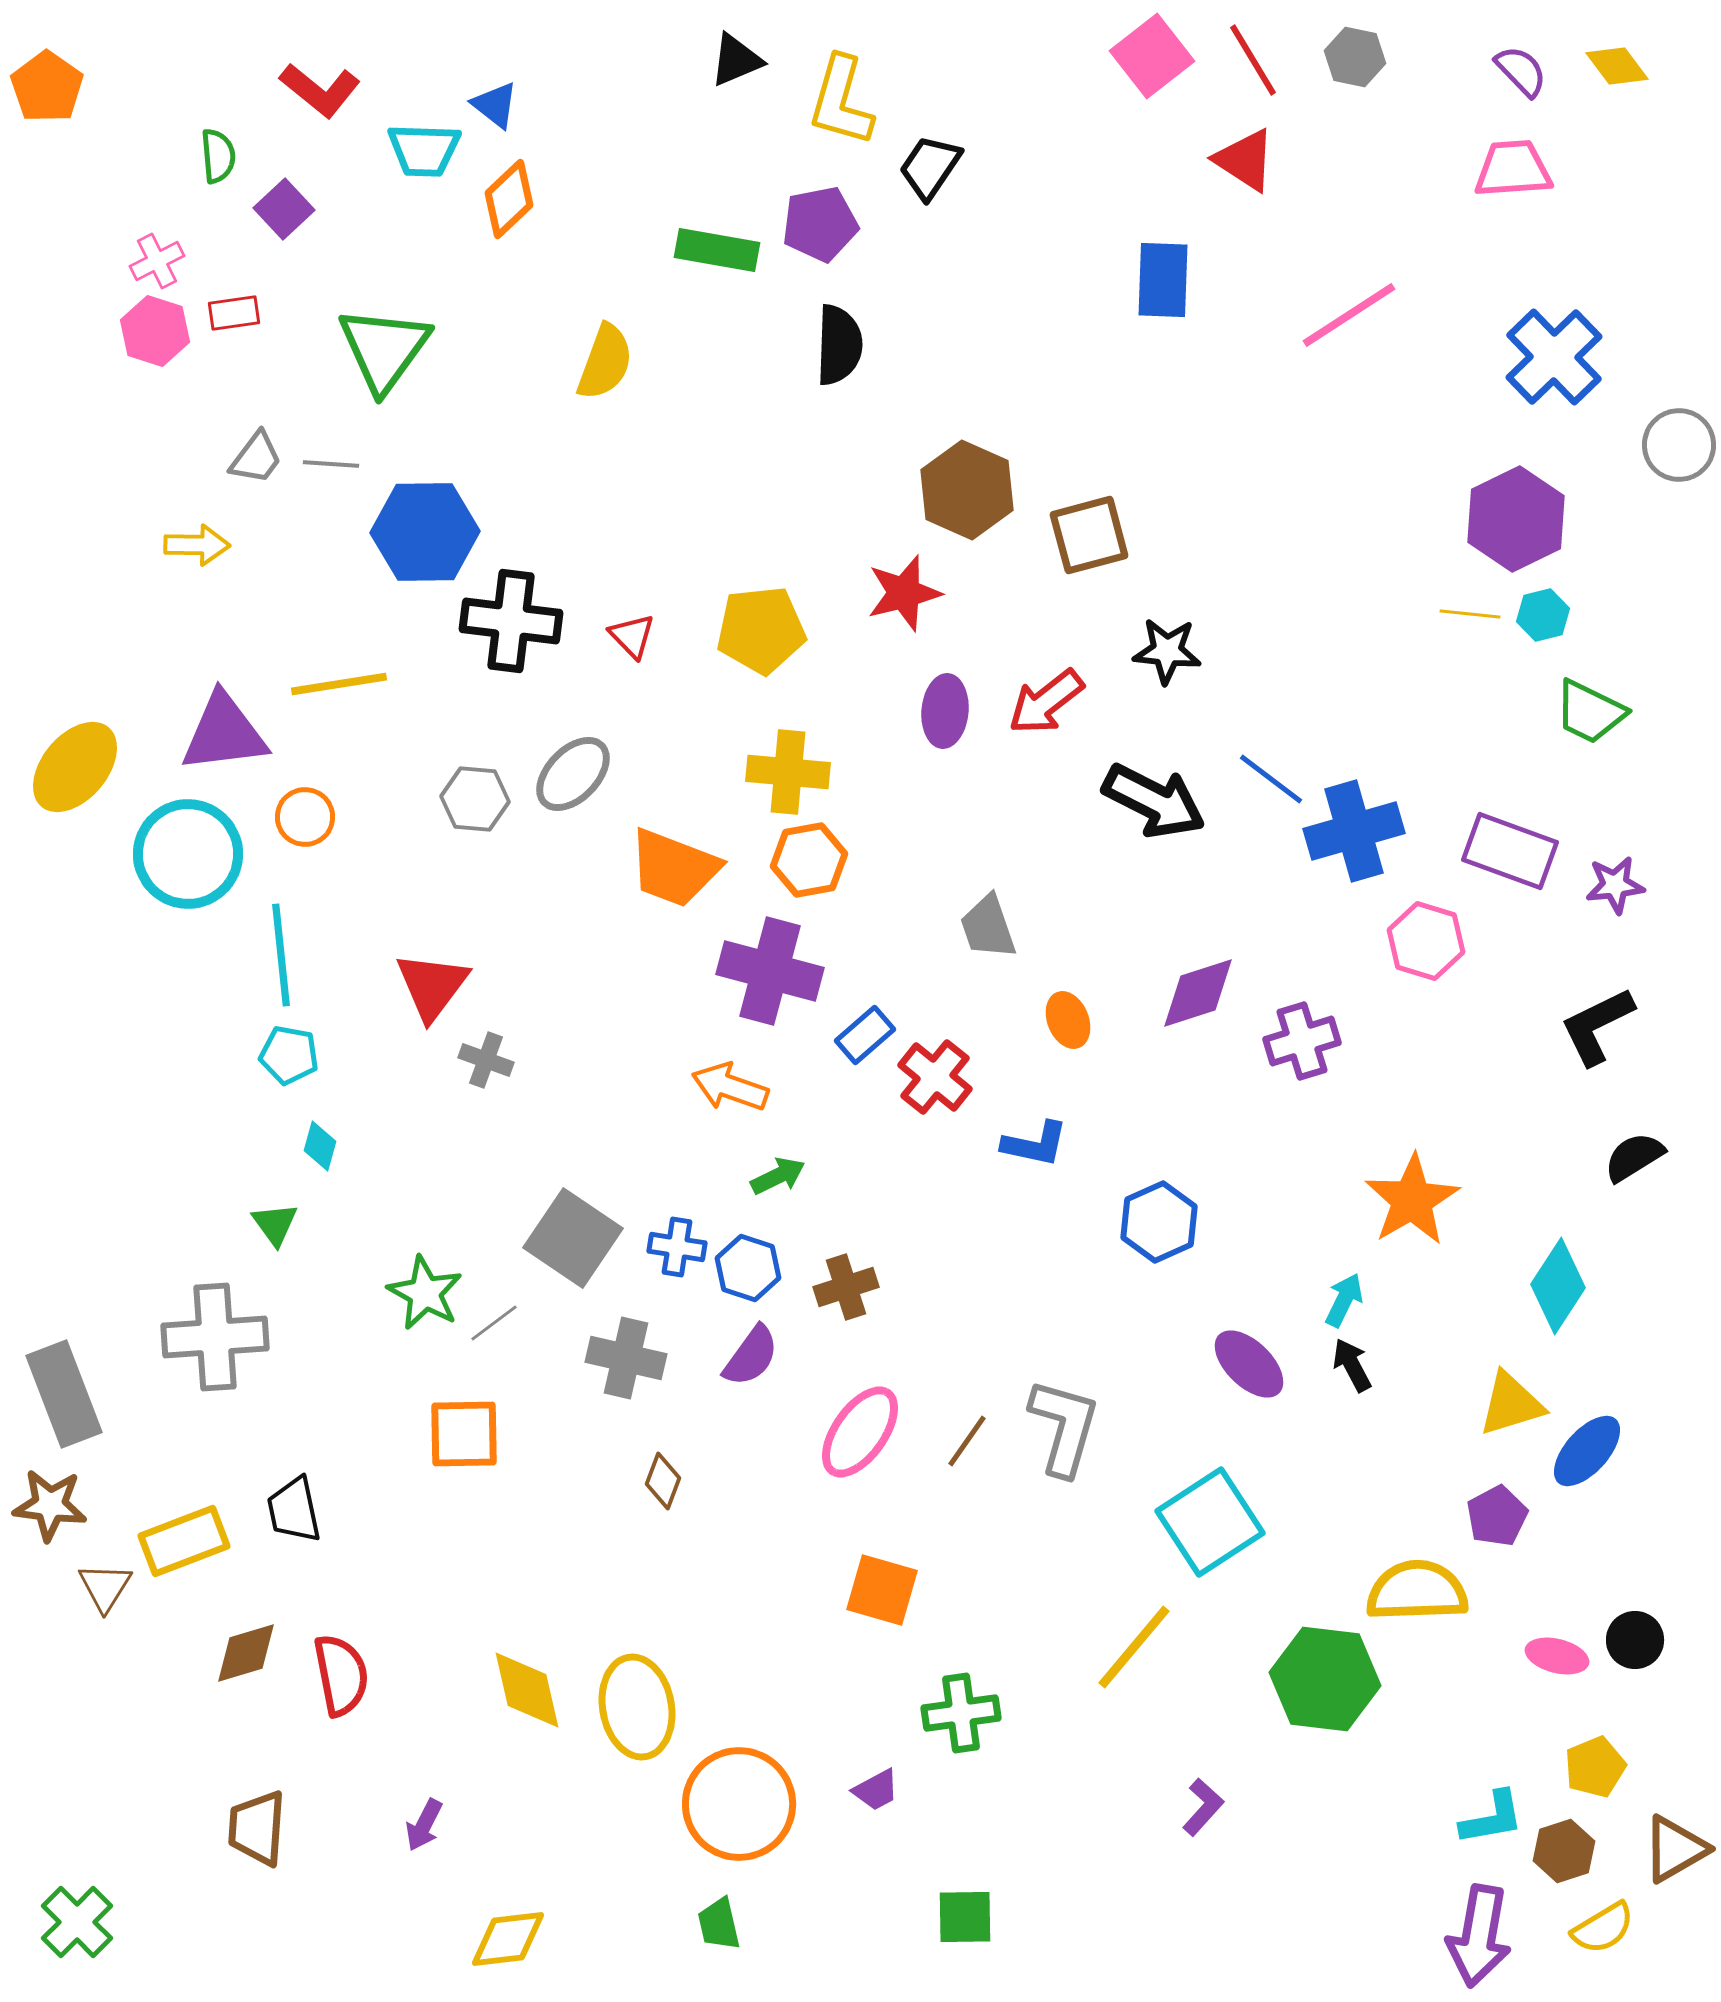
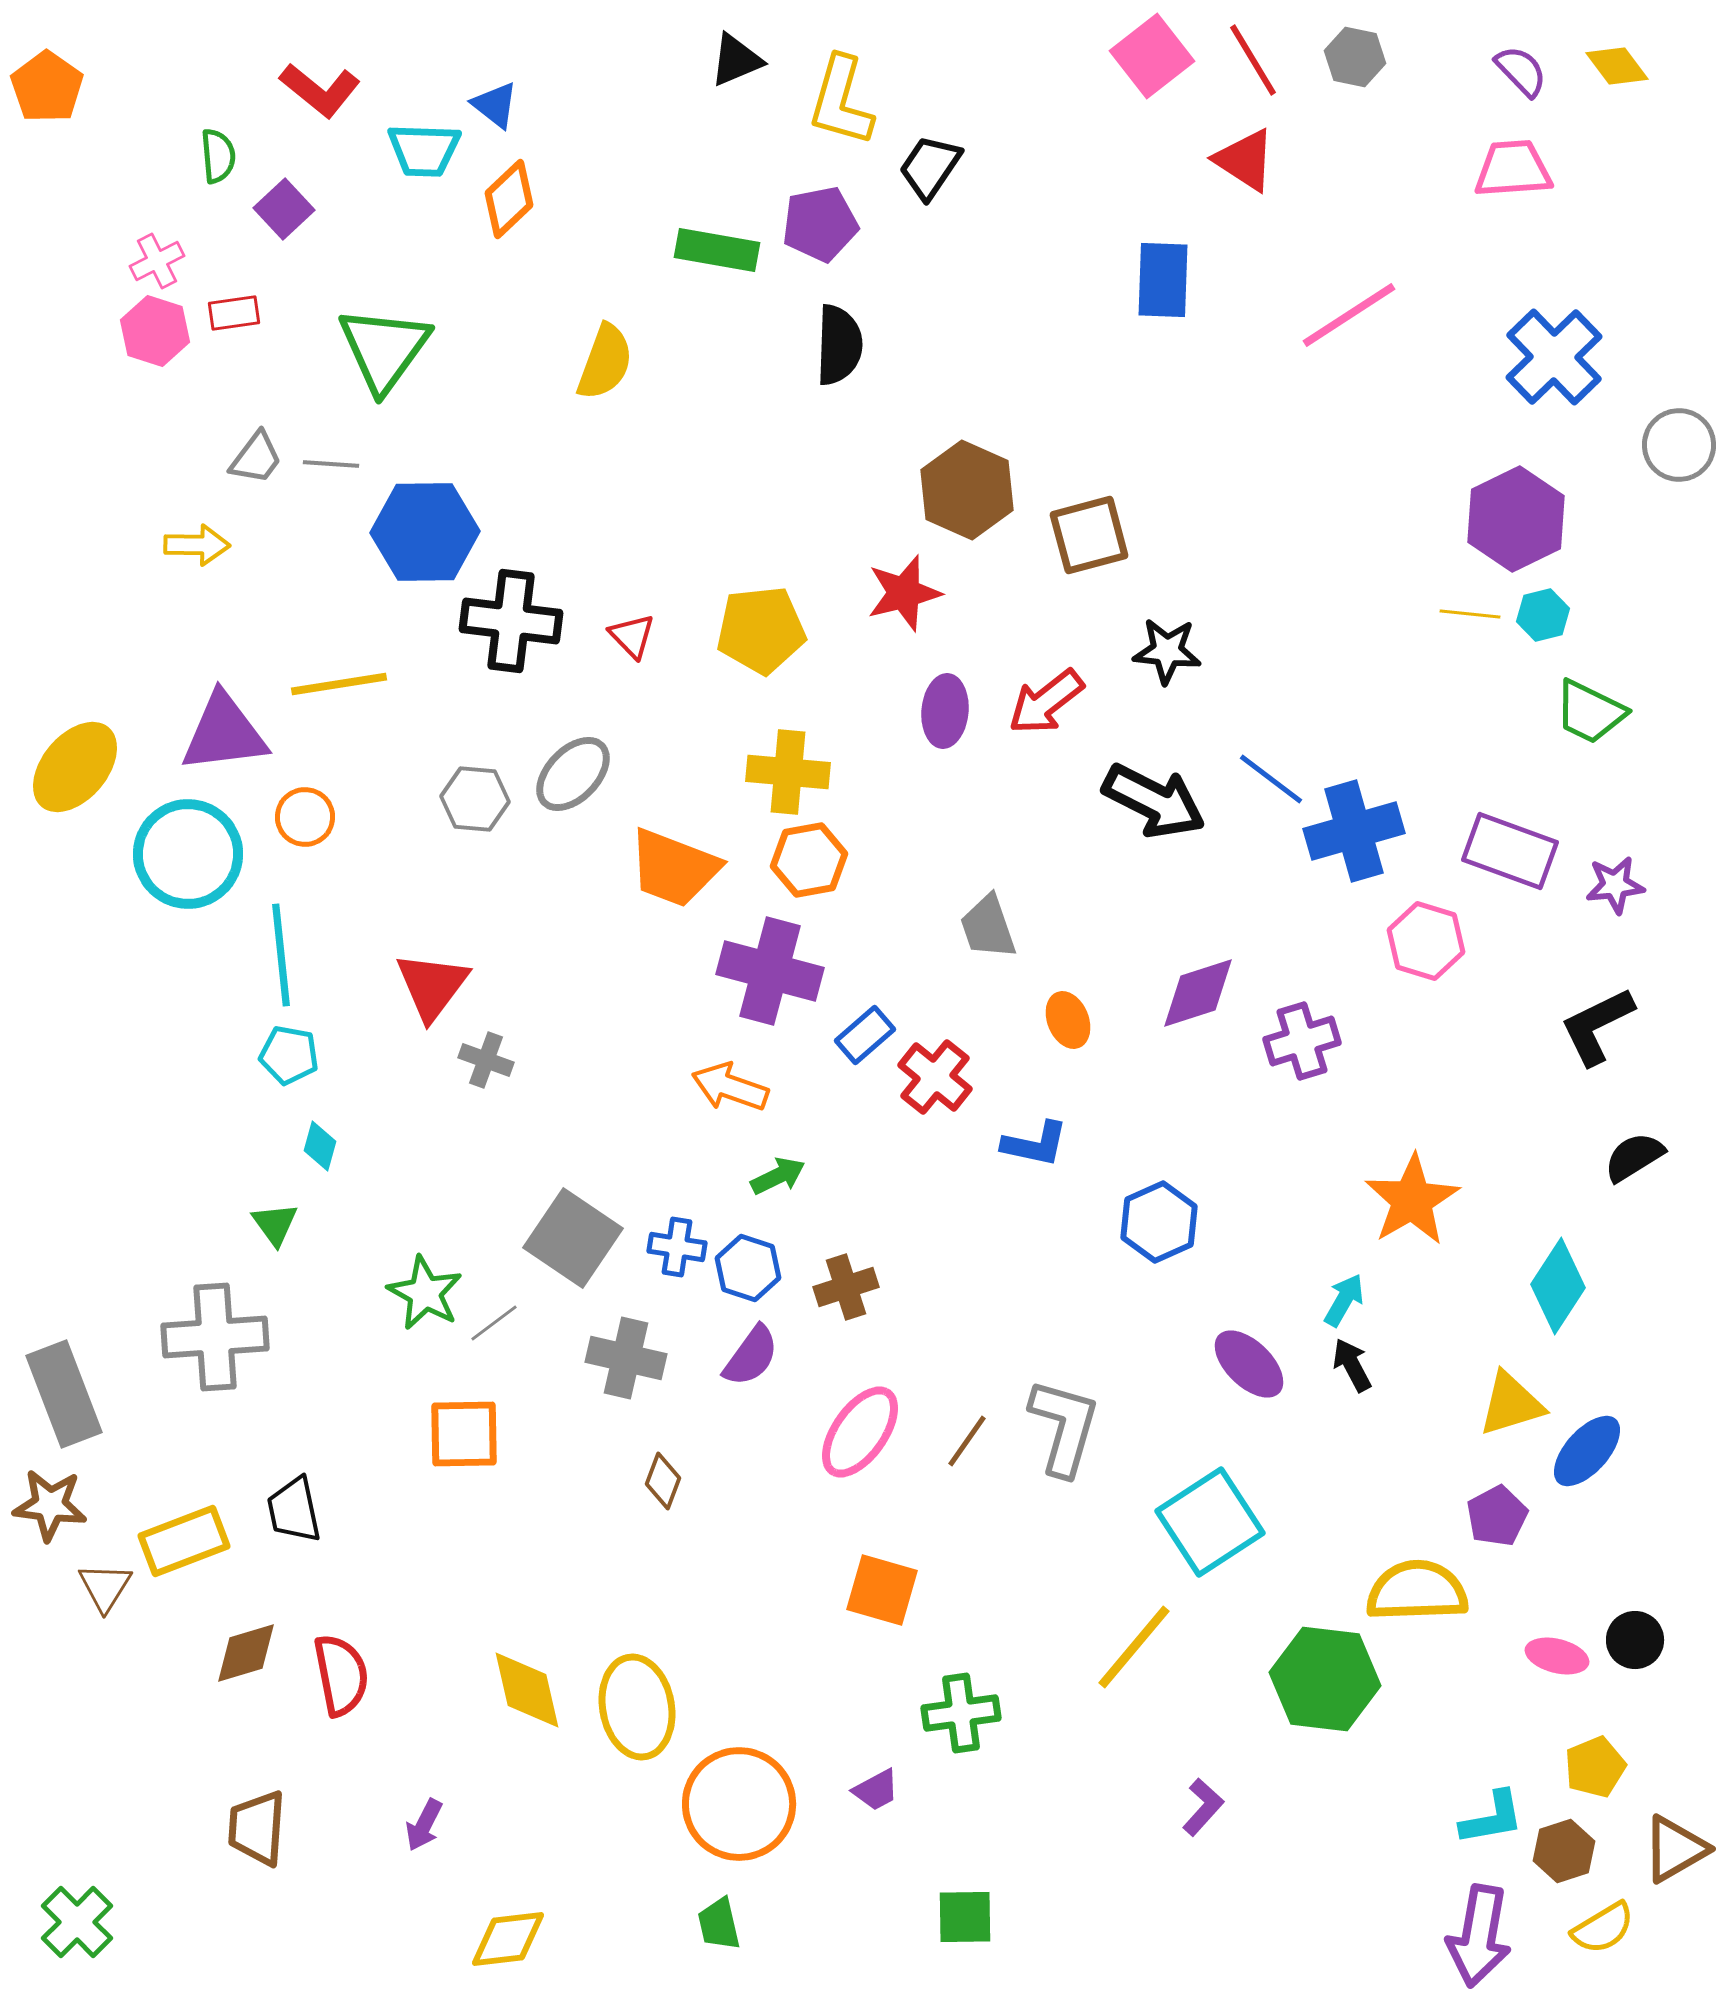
cyan arrow at (1344, 1300): rotated 4 degrees clockwise
